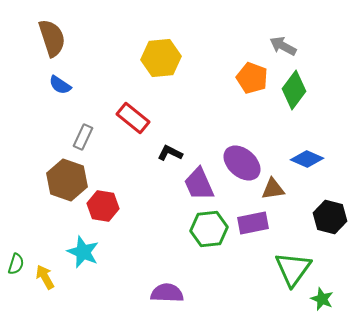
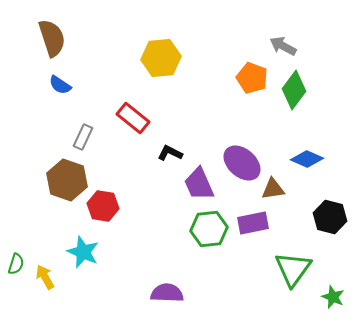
green star: moved 11 px right, 2 px up
